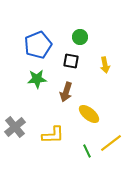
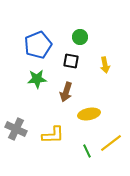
yellow ellipse: rotated 50 degrees counterclockwise
gray cross: moved 1 px right, 2 px down; rotated 25 degrees counterclockwise
